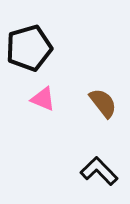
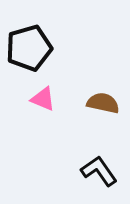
brown semicircle: rotated 40 degrees counterclockwise
black L-shape: rotated 9 degrees clockwise
